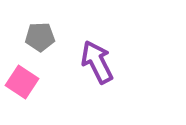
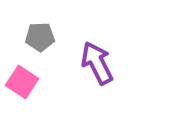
purple arrow: moved 1 px down
